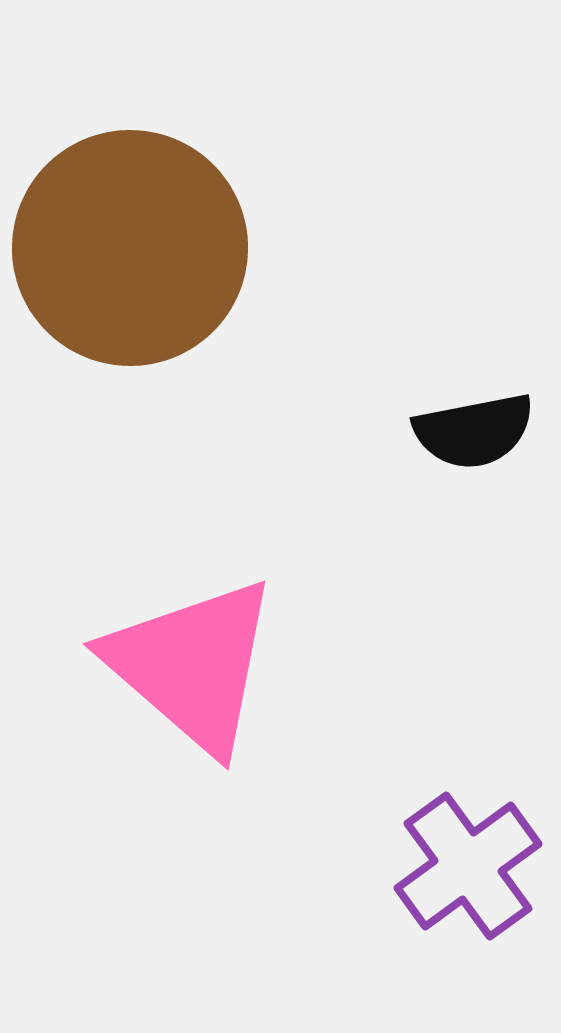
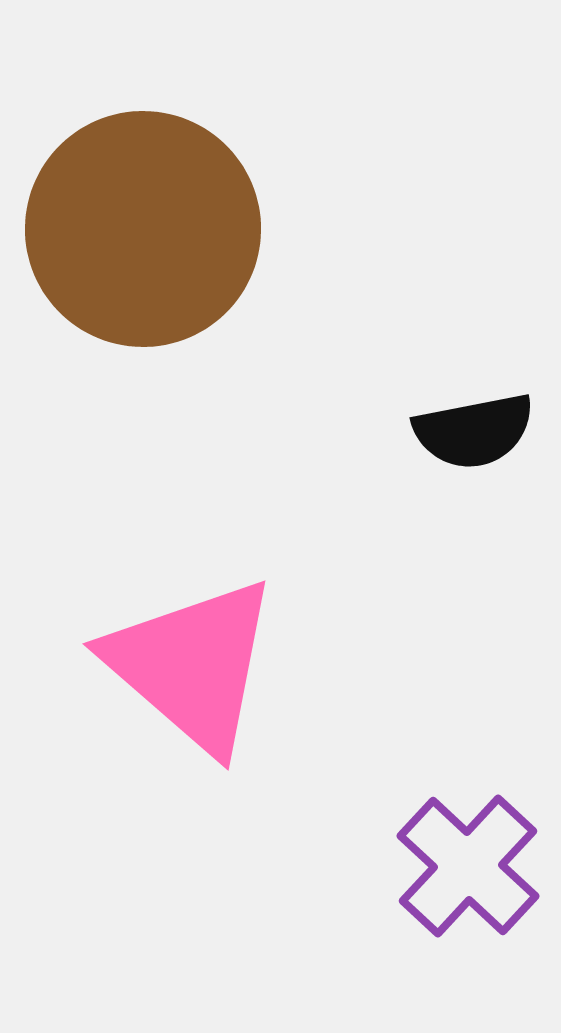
brown circle: moved 13 px right, 19 px up
purple cross: rotated 11 degrees counterclockwise
